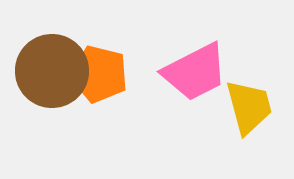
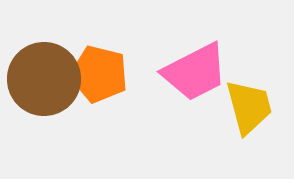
brown circle: moved 8 px left, 8 px down
